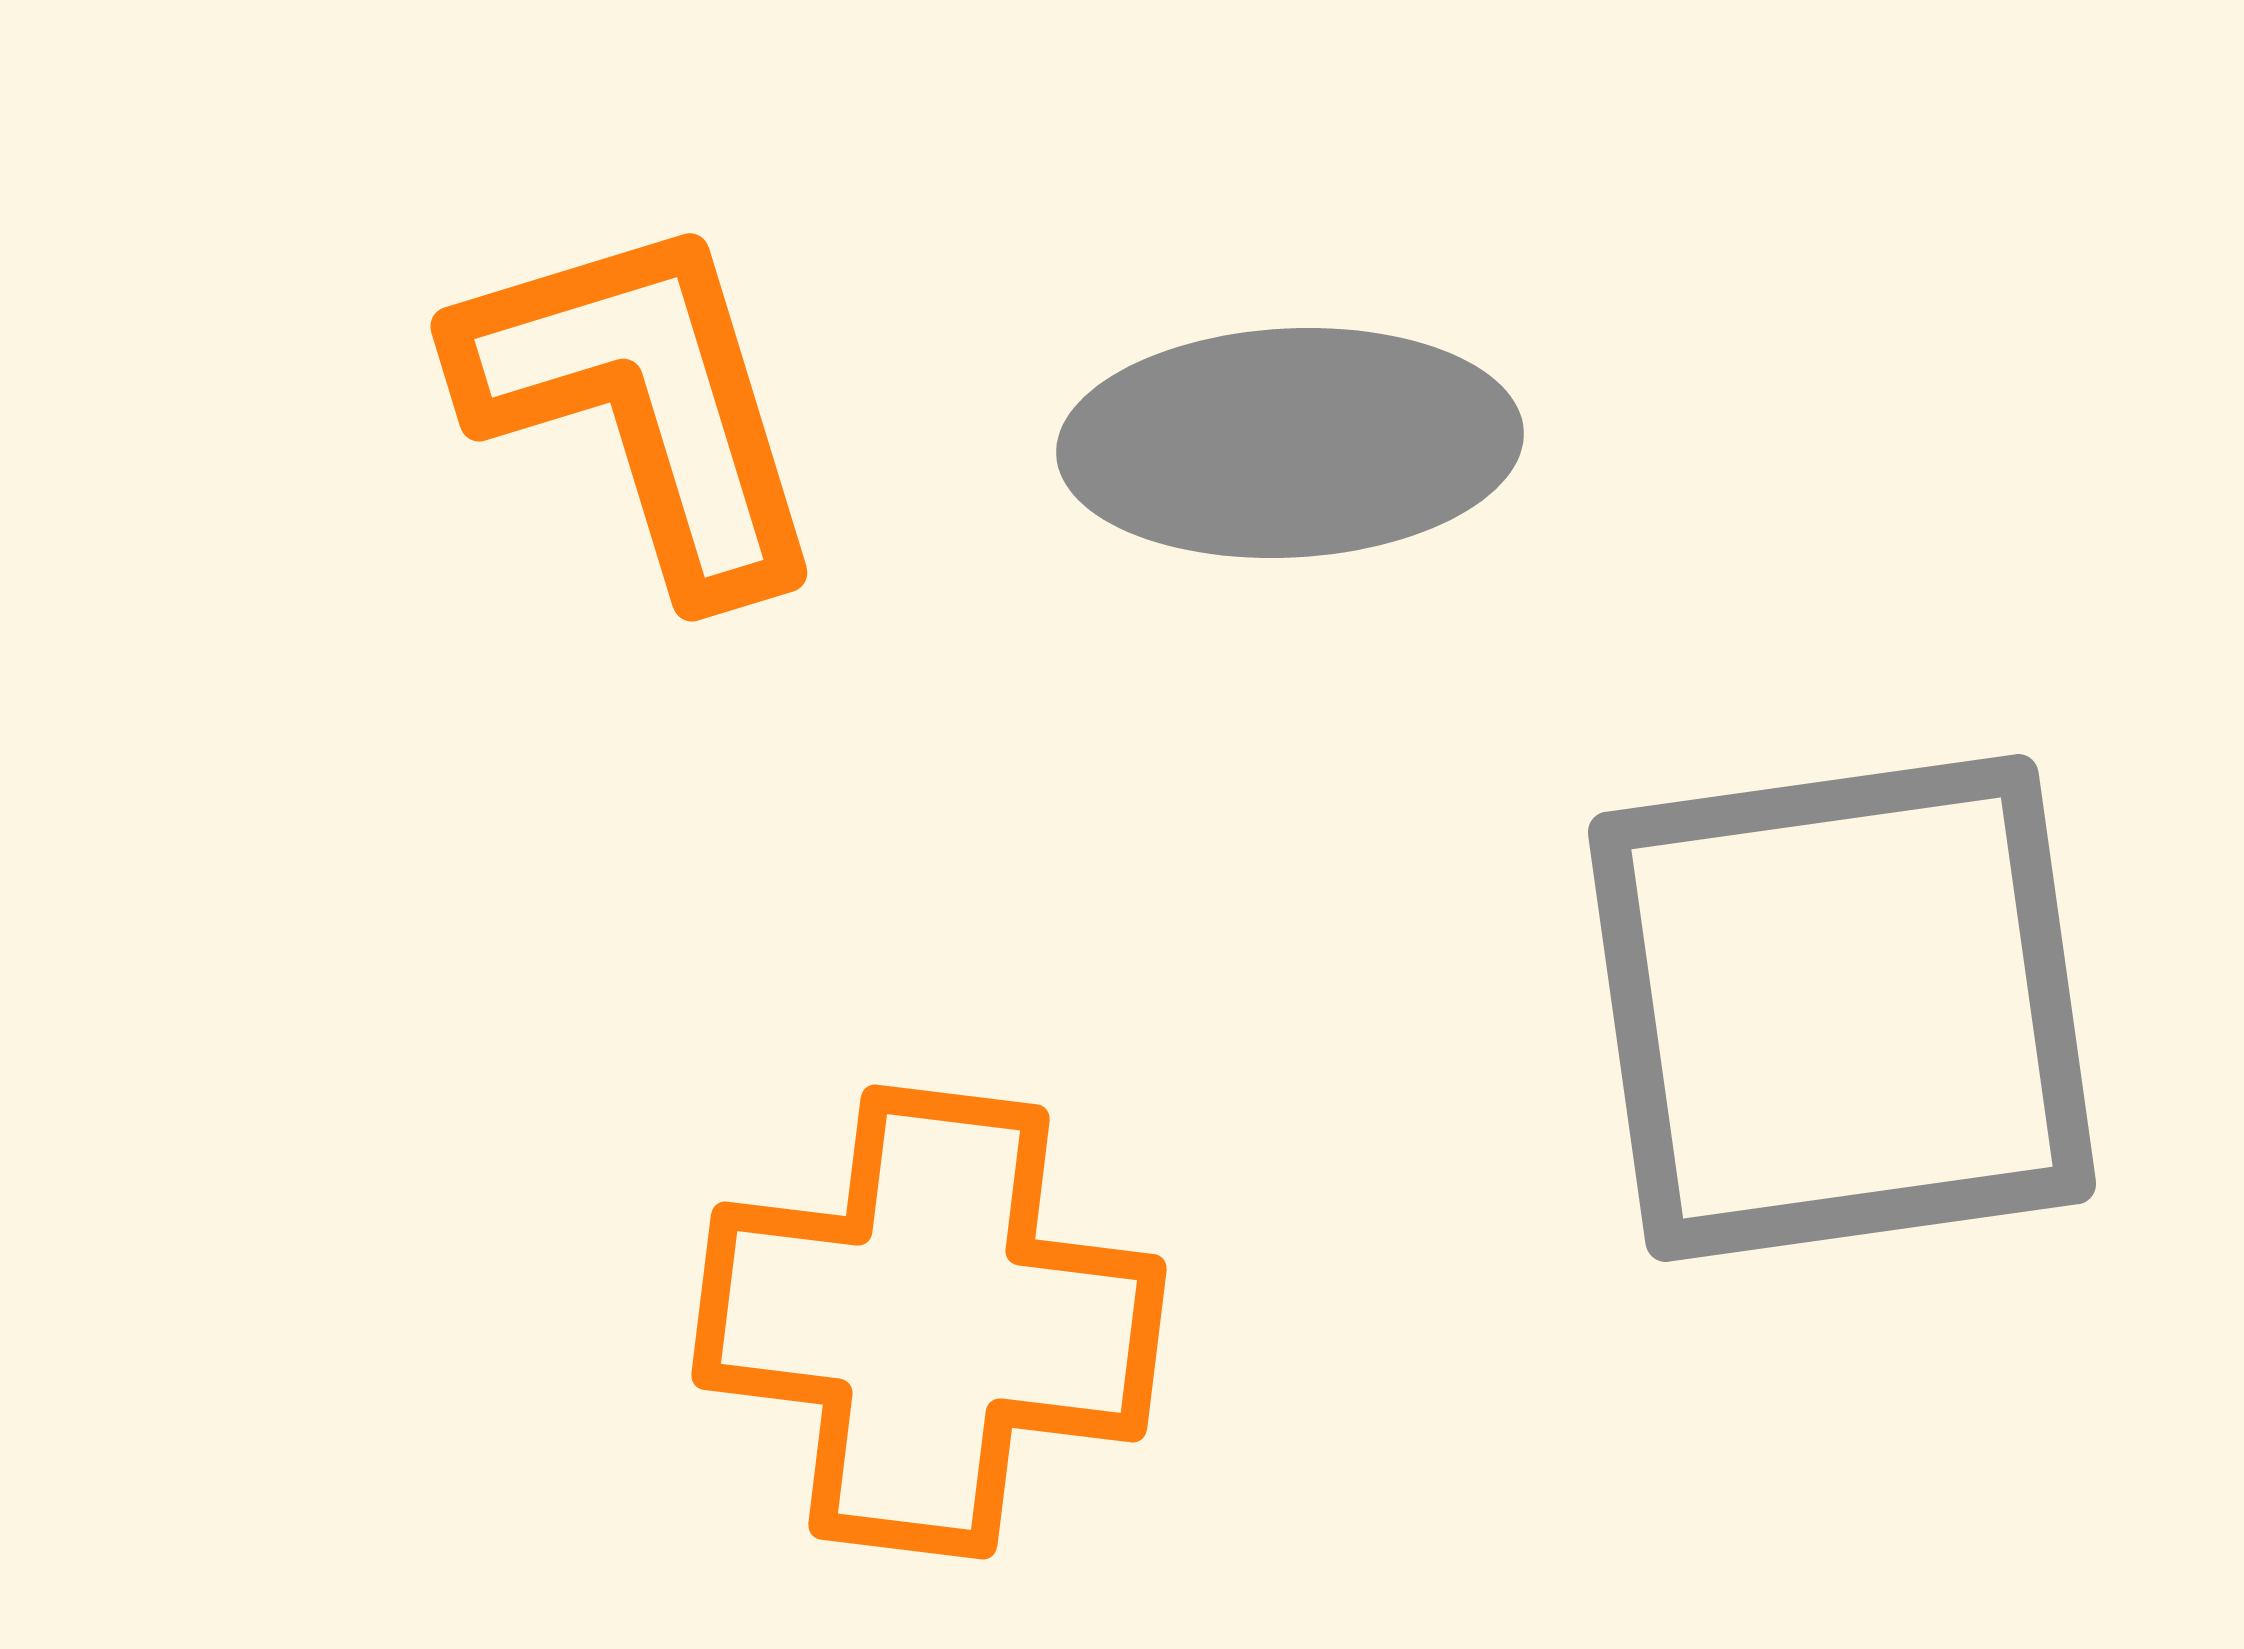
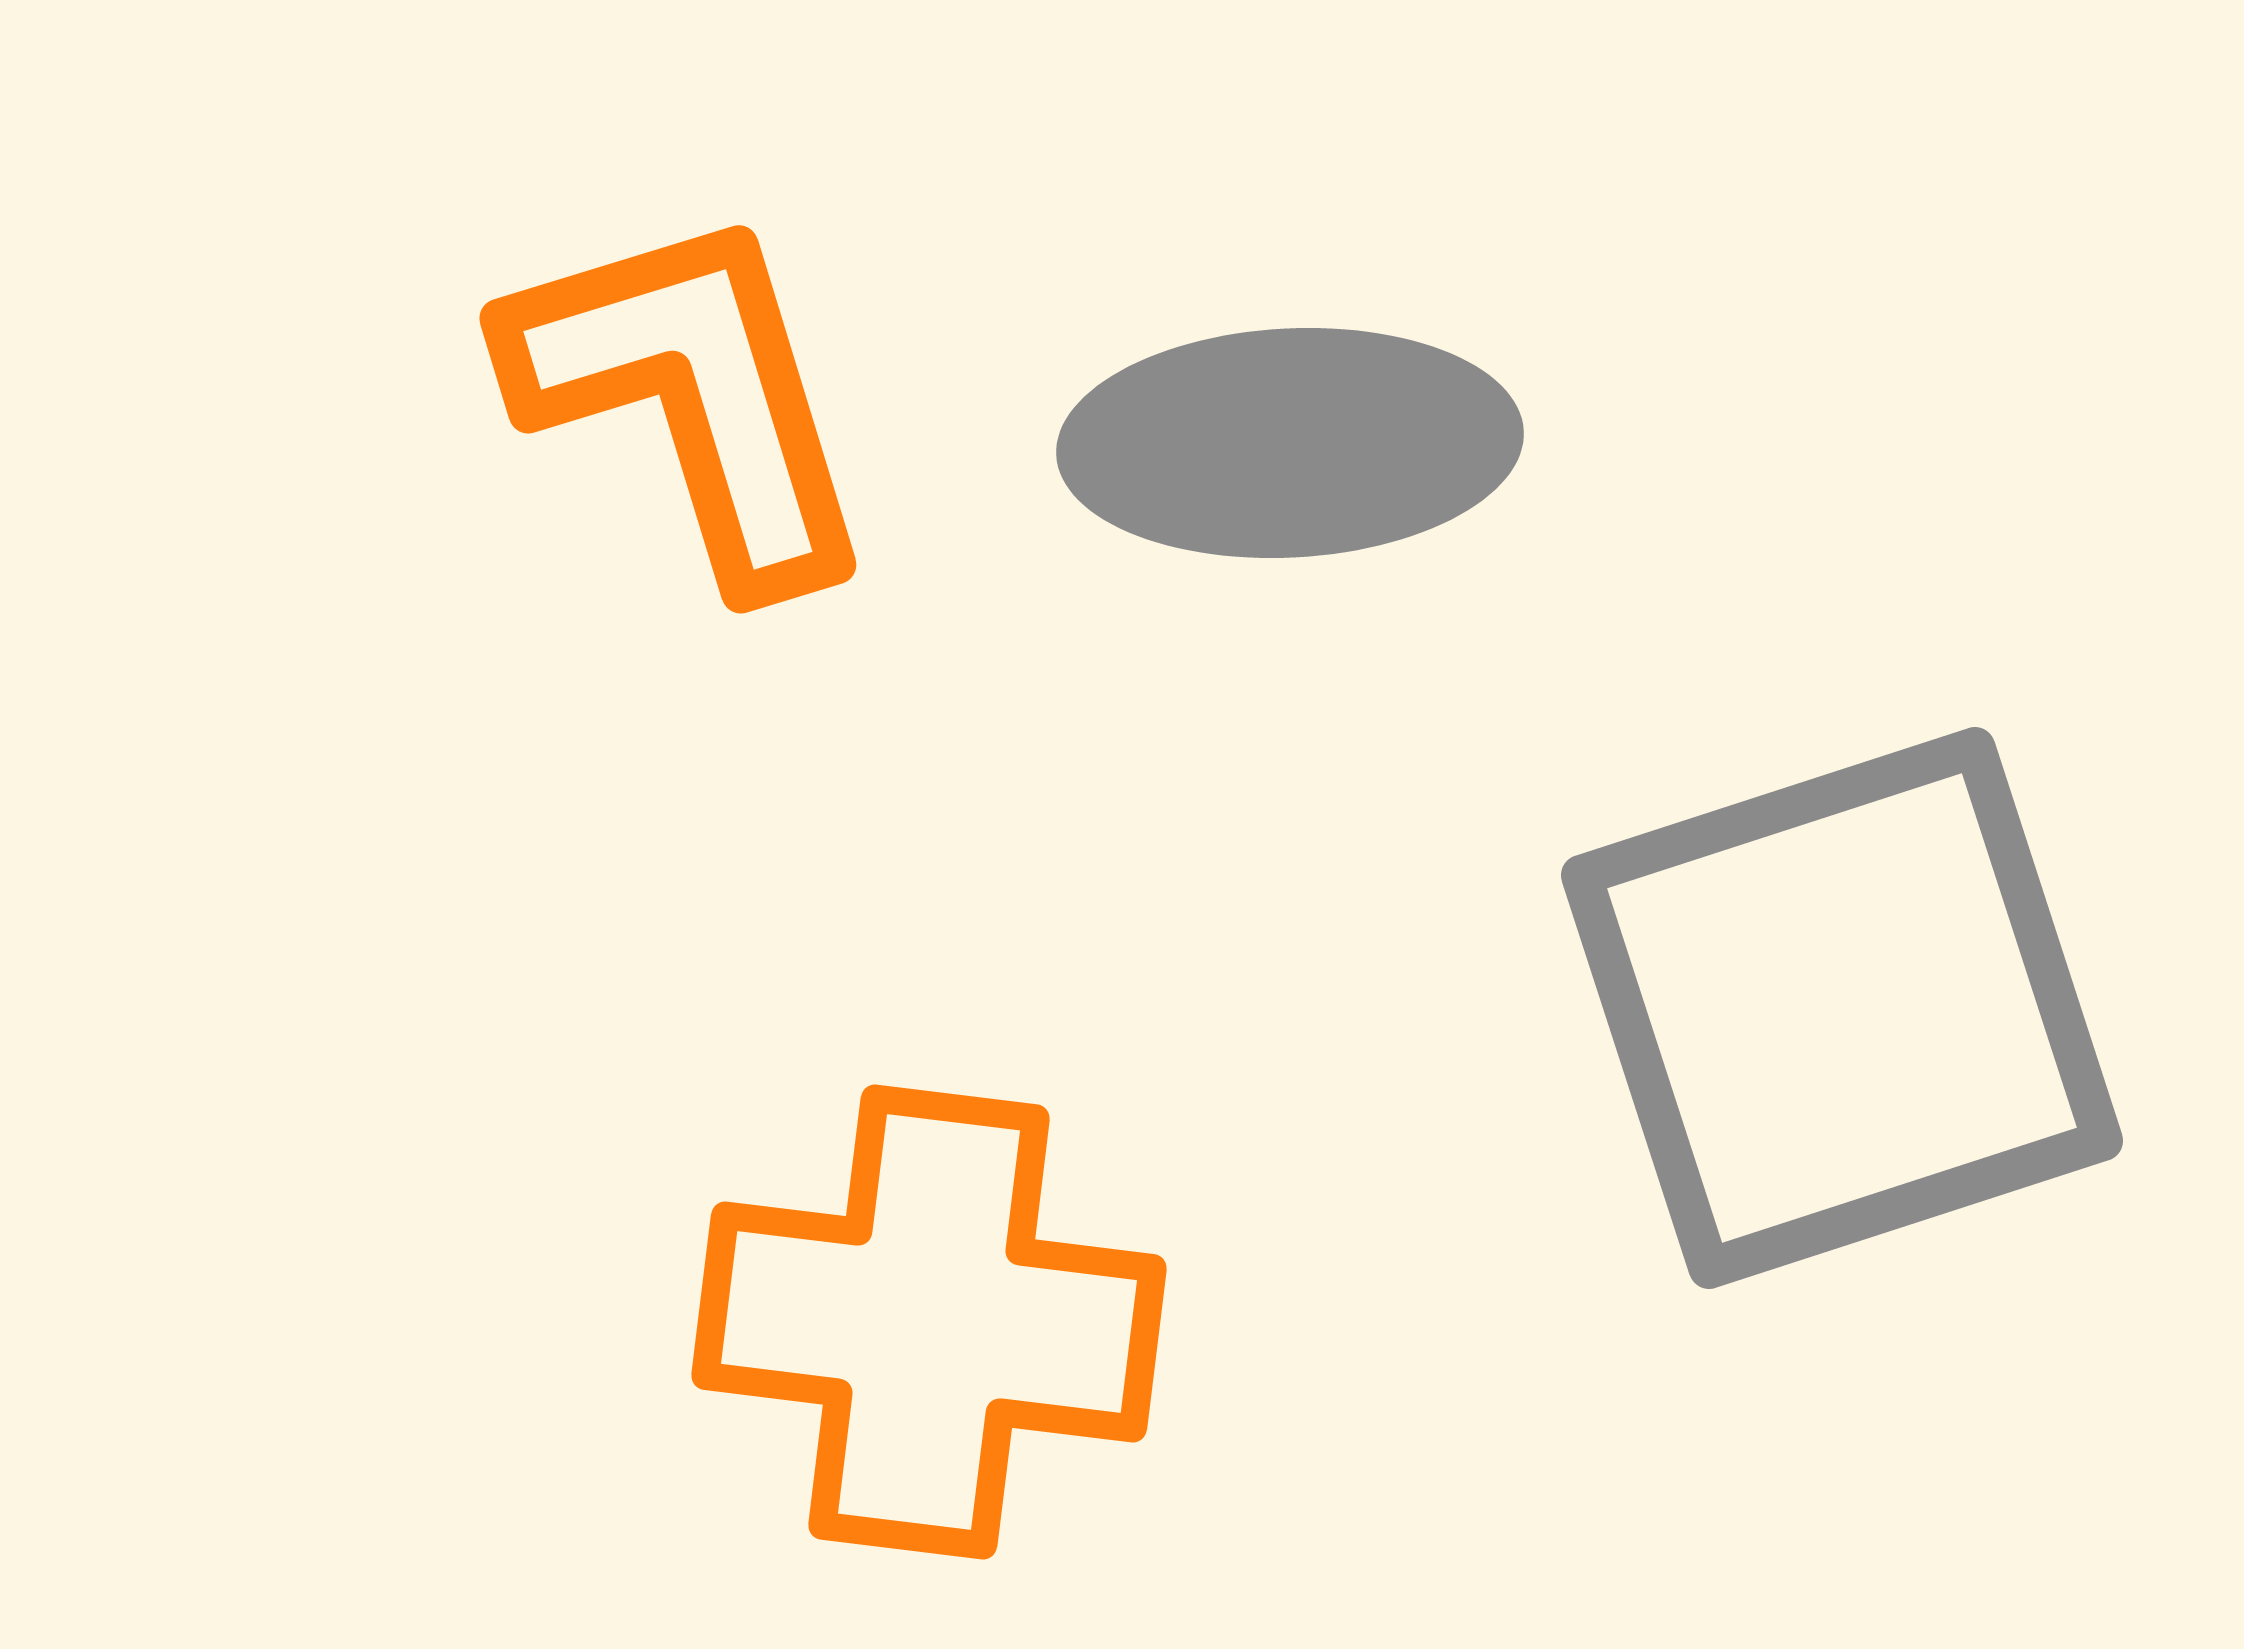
orange L-shape: moved 49 px right, 8 px up
gray square: rotated 10 degrees counterclockwise
